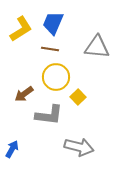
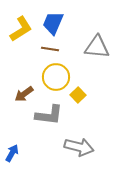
yellow square: moved 2 px up
blue arrow: moved 4 px down
